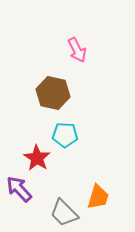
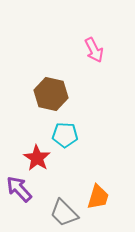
pink arrow: moved 17 px right
brown hexagon: moved 2 px left, 1 px down
